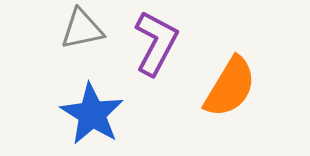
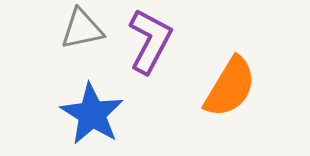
purple L-shape: moved 6 px left, 2 px up
